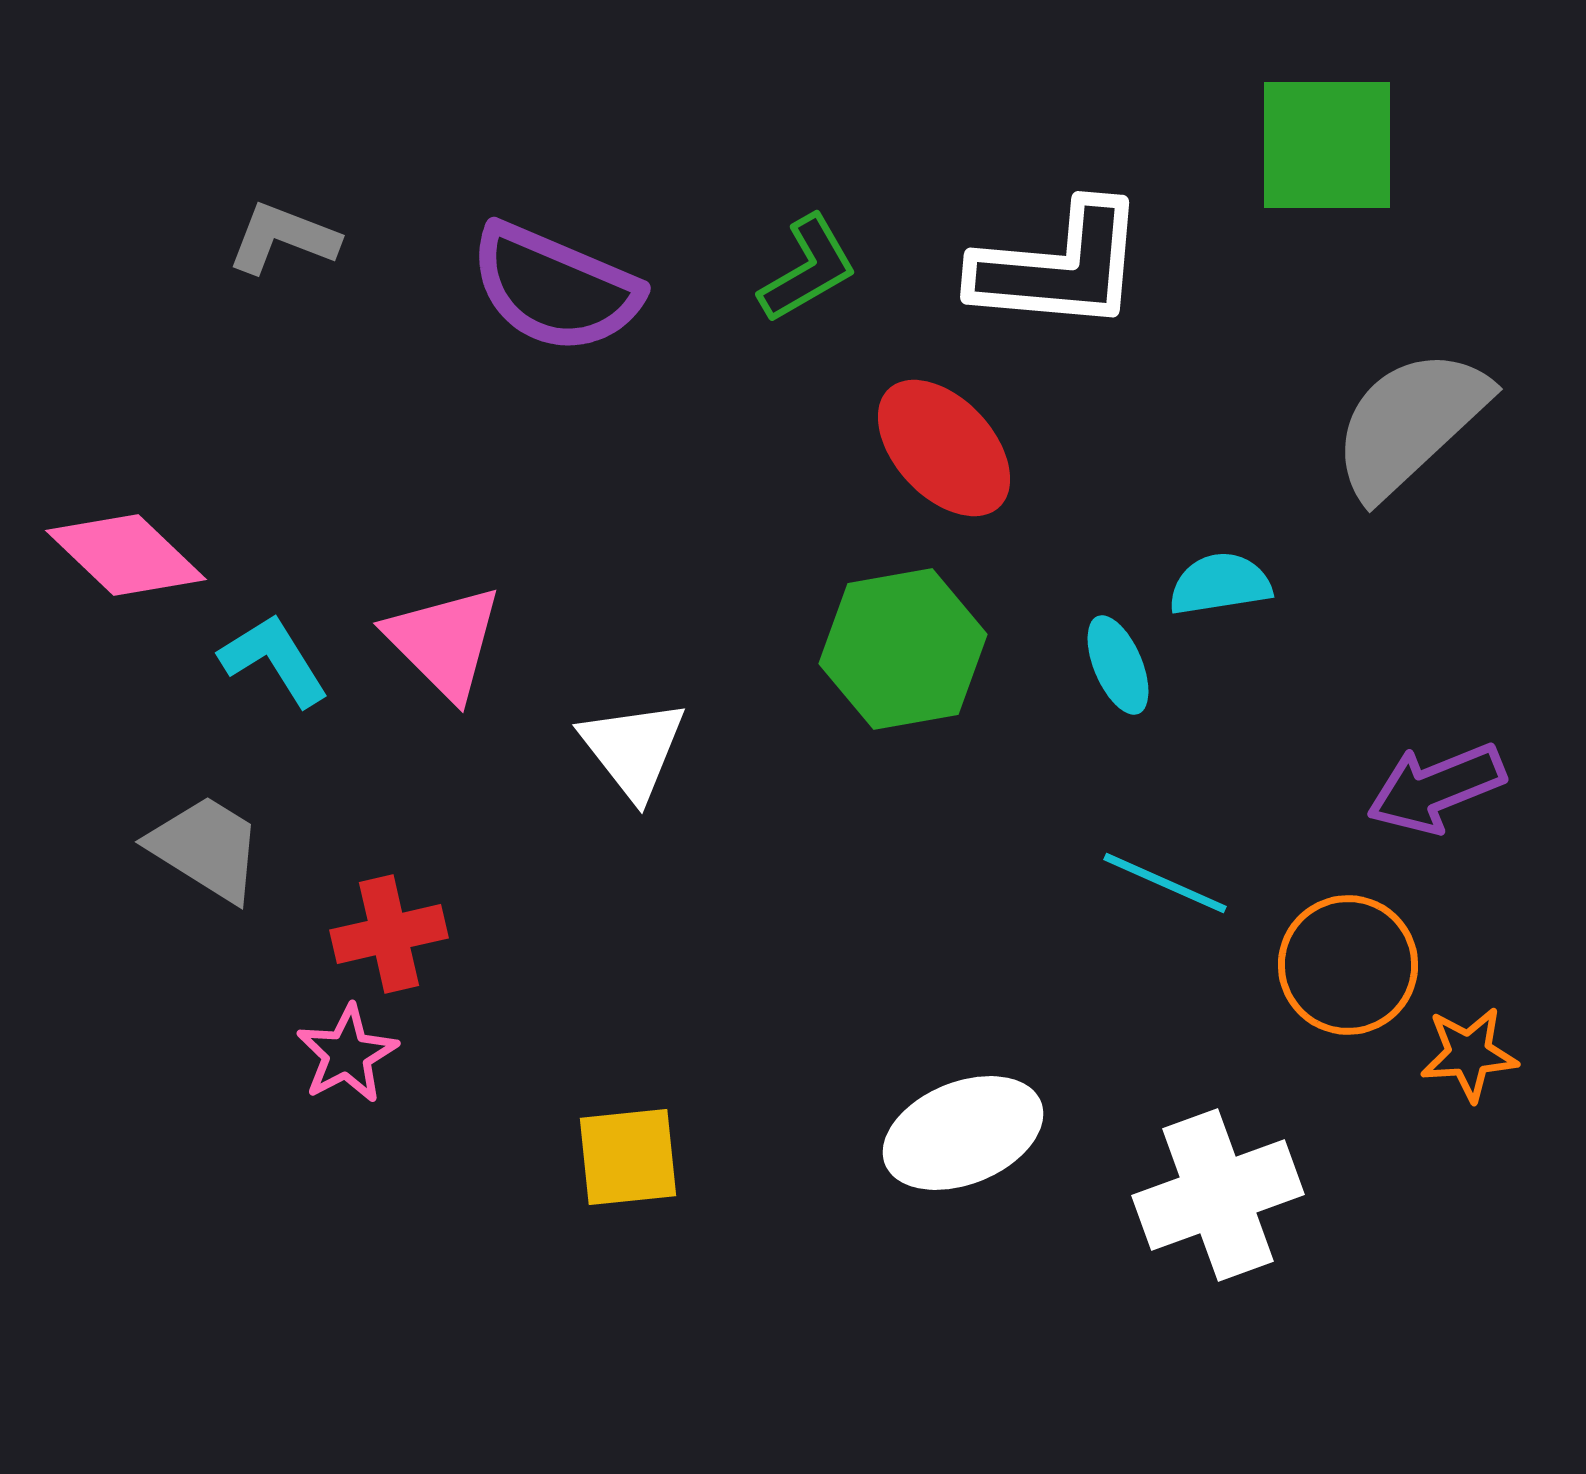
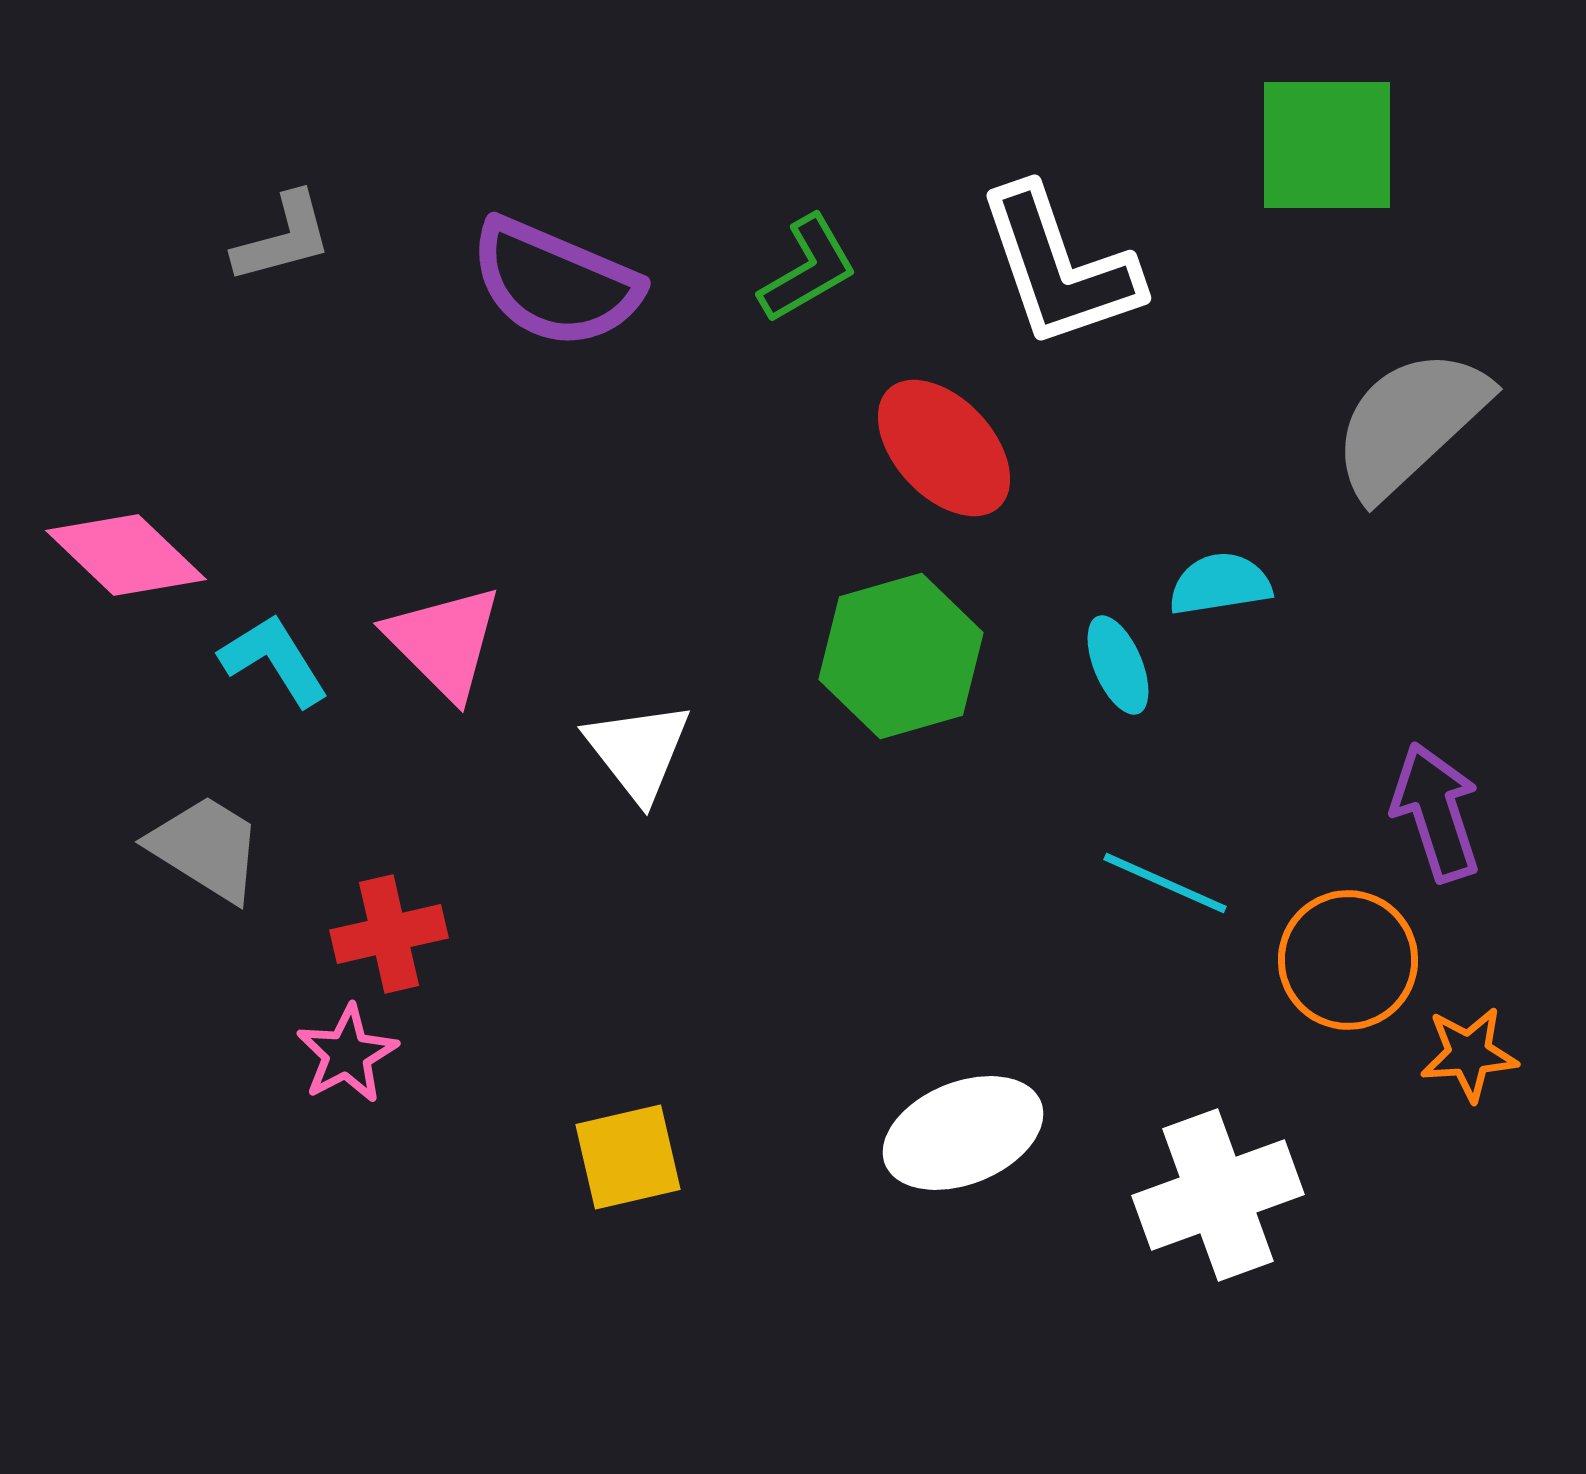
gray L-shape: rotated 144 degrees clockwise
white L-shape: rotated 66 degrees clockwise
purple semicircle: moved 5 px up
green hexagon: moved 2 px left, 7 px down; rotated 6 degrees counterclockwise
white triangle: moved 5 px right, 2 px down
purple arrow: moved 24 px down; rotated 94 degrees clockwise
orange circle: moved 5 px up
yellow square: rotated 7 degrees counterclockwise
